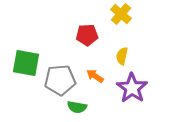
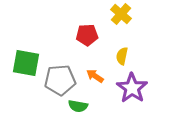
green semicircle: moved 1 px right, 1 px up
